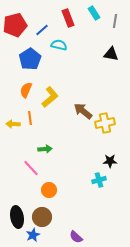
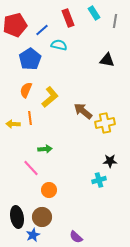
black triangle: moved 4 px left, 6 px down
